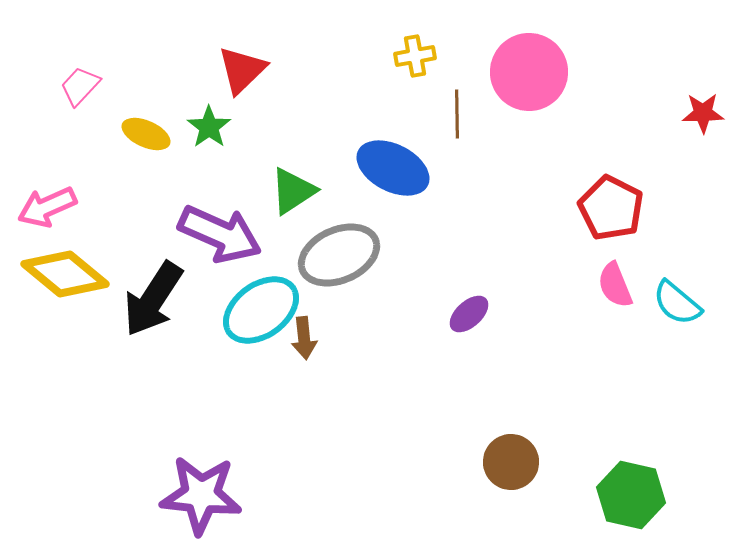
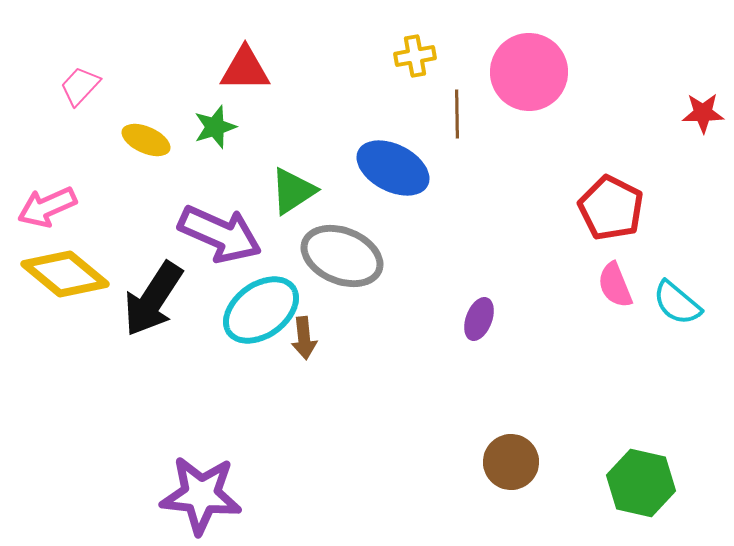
red triangle: moved 3 px right, 1 px up; rotated 44 degrees clockwise
green star: moved 6 px right; rotated 18 degrees clockwise
yellow ellipse: moved 6 px down
gray ellipse: moved 3 px right, 1 px down; rotated 46 degrees clockwise
purple ellipse: moved 10 px right, 5 px down; rotated 27 degrees counterclockwise
green hexagon: moved 10 px right, 12 px up
